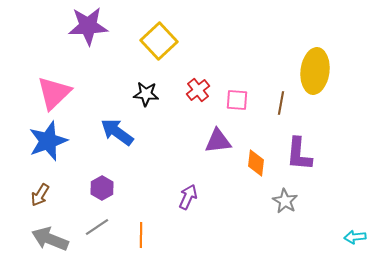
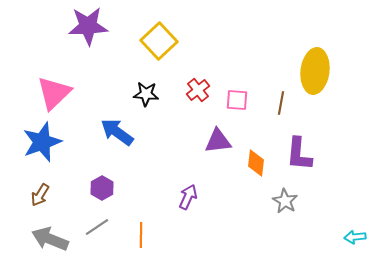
blue star: moved 6 px left, 1 px down
